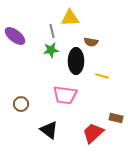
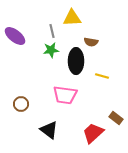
yellow triangle: moved 2 px right
brown rectangle: rotated 24 degrees clockwise
